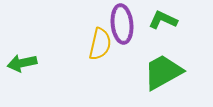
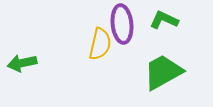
green L-shape: moved 1 px right
